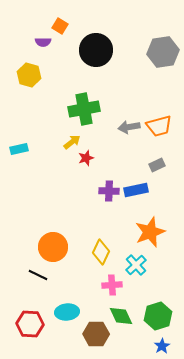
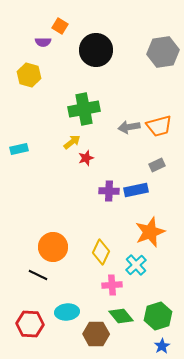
green diamond: rotated 15 degrees counterclockwise
